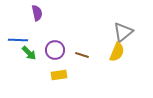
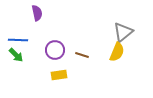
green arrow: moved 13 px left, 2 px down
